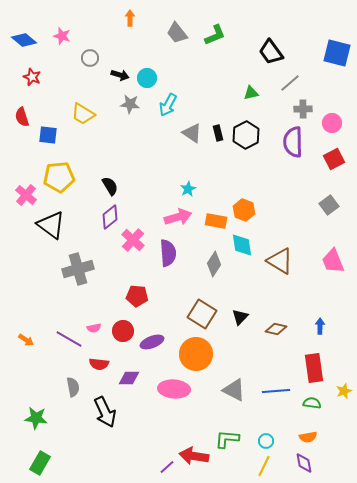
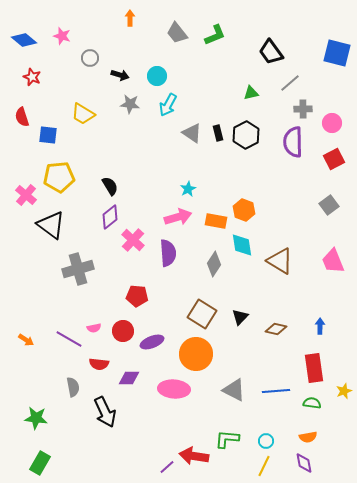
cyan circle at (147, 78): moved 10 px right, 2 px up
